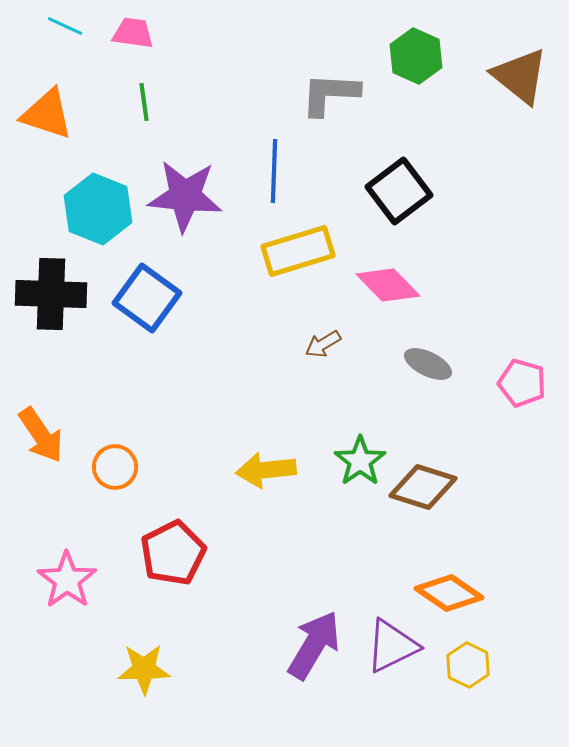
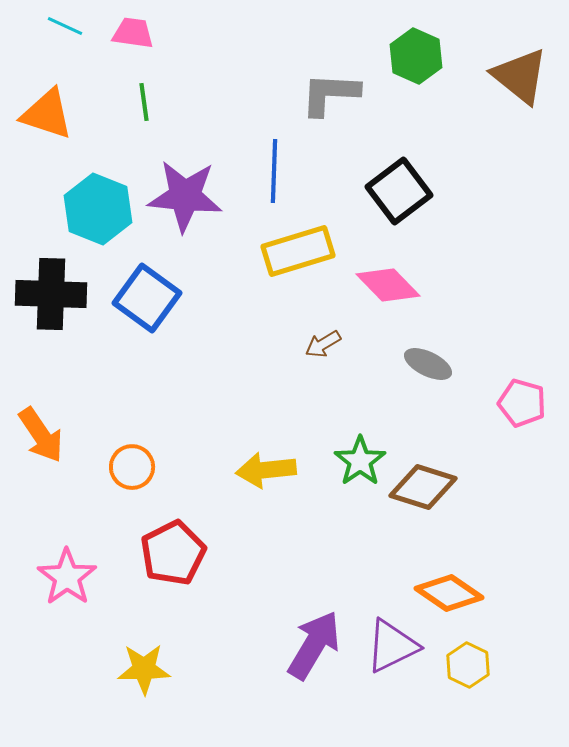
pink pentagon: moved 20 px down
orange circle: moved 17 px right
pink star: moved 3 px up
